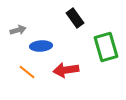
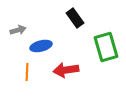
blue ellipse: rotated 10 degrees counterclockwise
orange line: rotated 54 degrees clockwise
